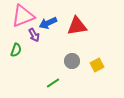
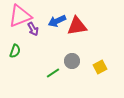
pink triangle: moved 3 px left
blue arrow: moved 9 px right, 2 px up
purple arrow: moved 1 px left, 6 px up
green semicircle: moved 1 px left, 1 px down
yellow square: moved 3 px right, 2 px down
green line: moved 10 px up
